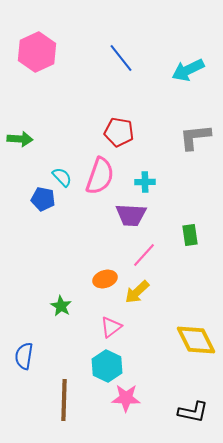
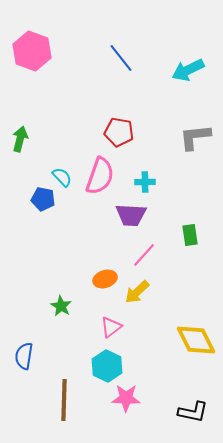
pink hexagon: moved 5 px left, 1 px up; rotated 15 degrees counterclockwise
green arrow: rotated 80 degrees counterclockwise
